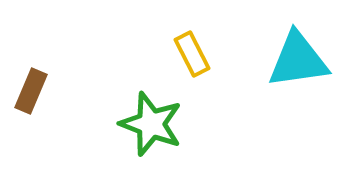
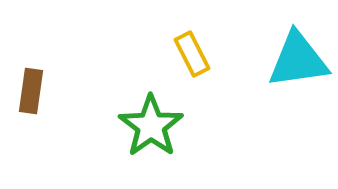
brown rectangle: rotated 15 degrees counterclockwise
green star: moved 2 px down; rotated 16 degrees clockwise
